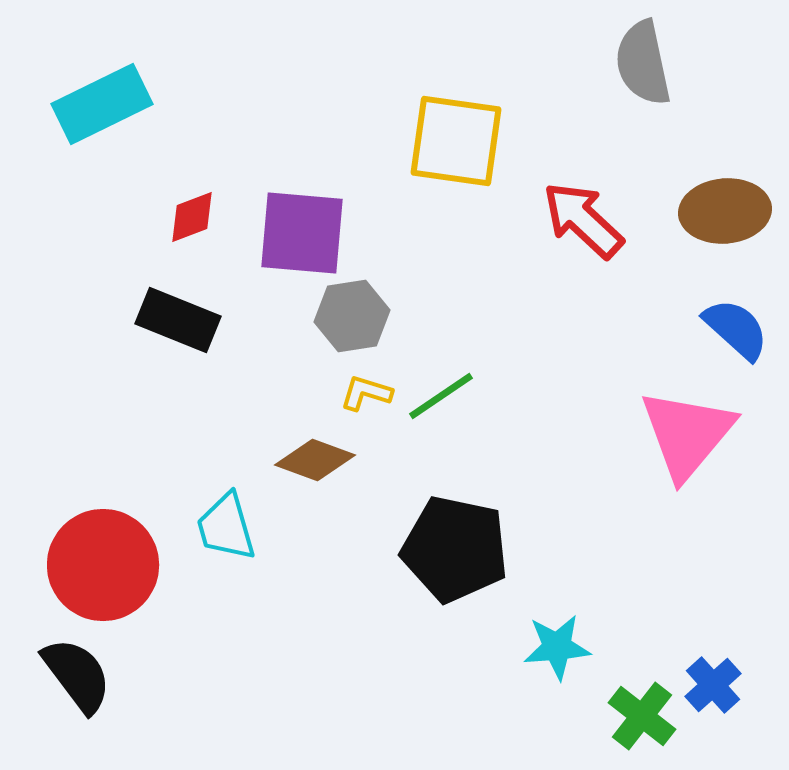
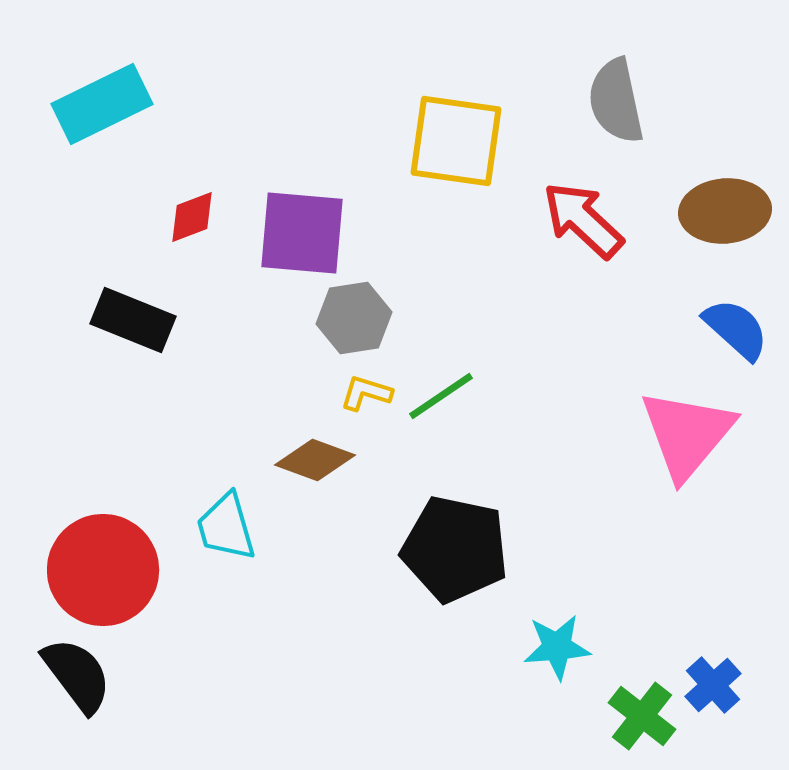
gray semicircle: moved 27 px left, 38 px down
gray hexagon: moved 2 px right, 2 px down
black rectangle: moved 45 px left
red circle: moved 5 px down
